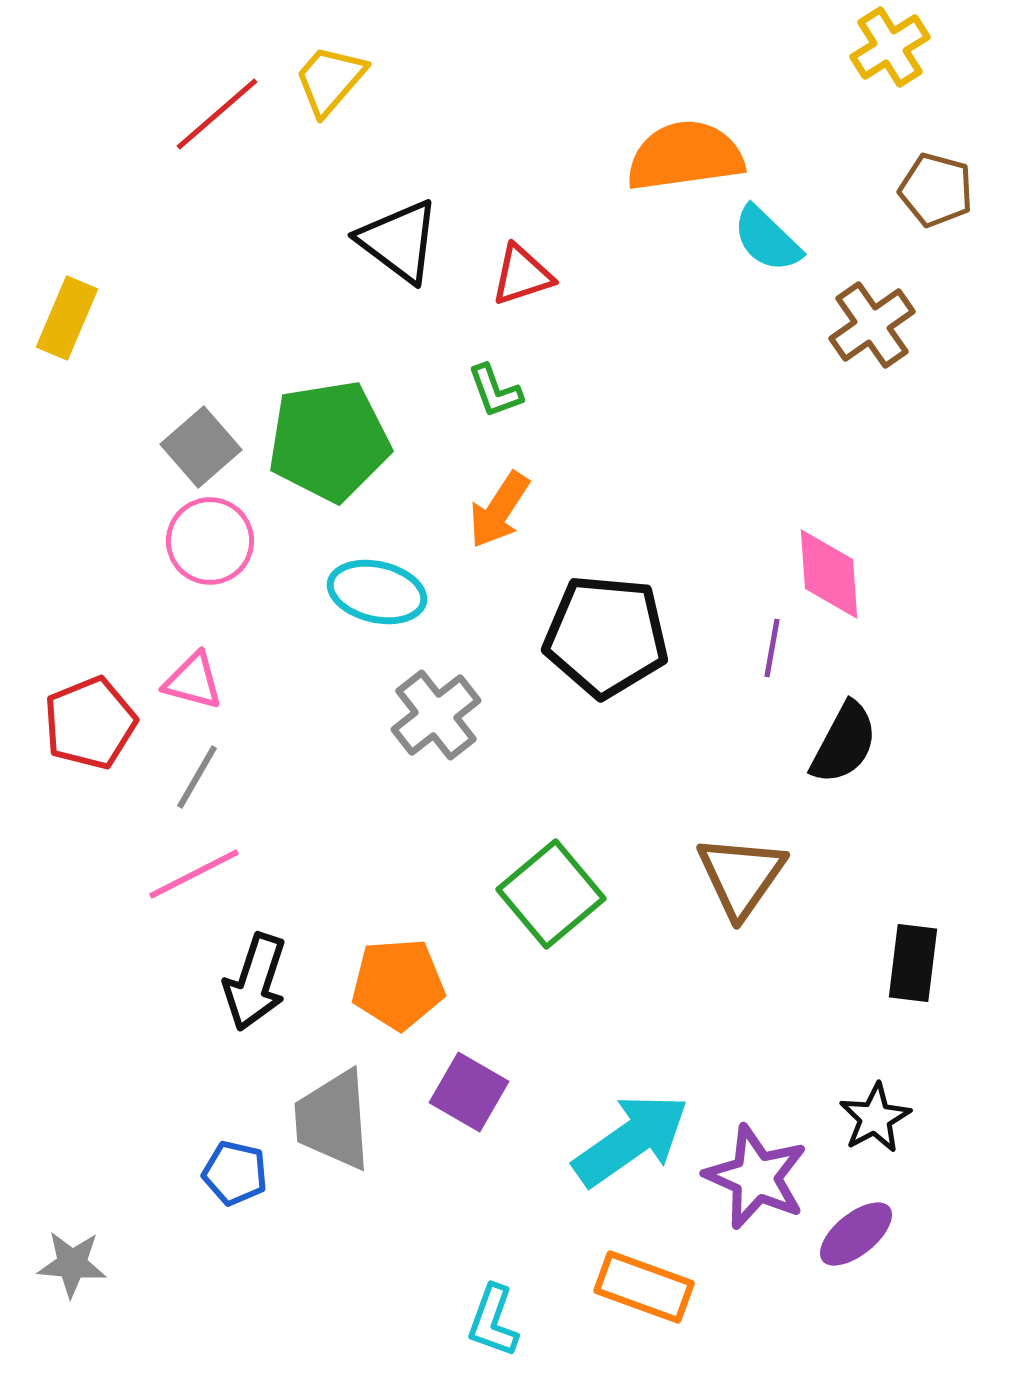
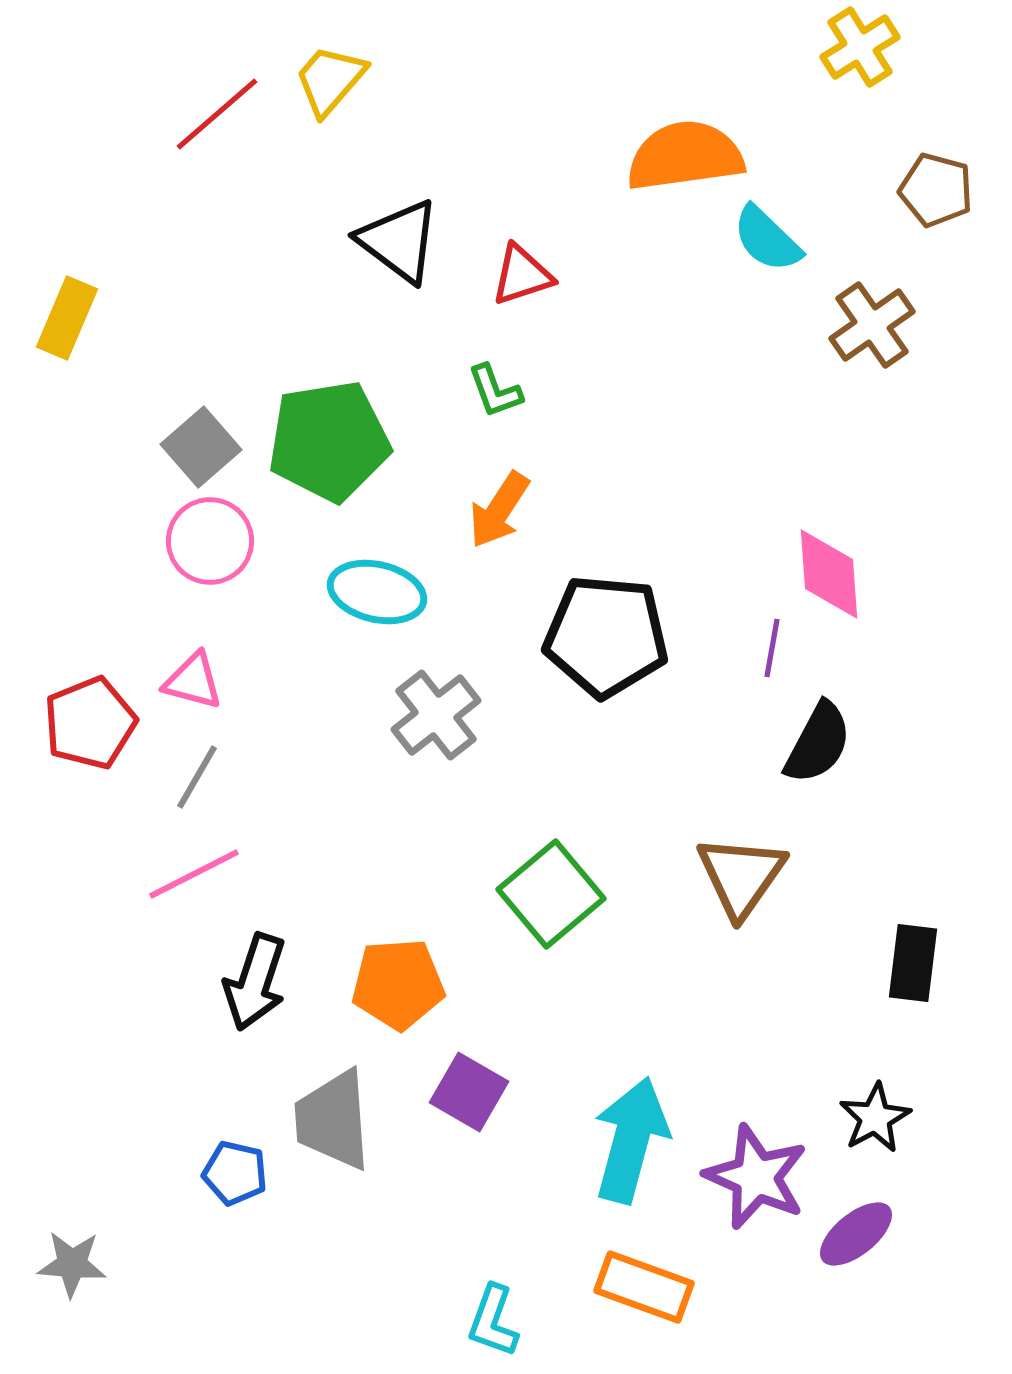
yellow cross: moved 30 px left
black semicircle: moved 26 px left
cyan arrow: rotated 40 degrees counterclockwise
